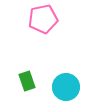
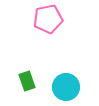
pink pentagon: moved 5 px right
